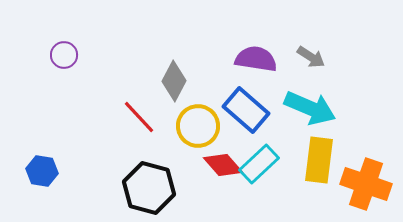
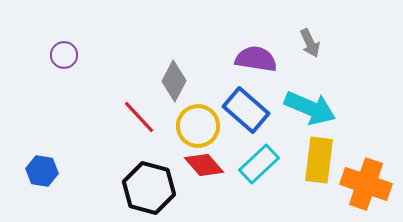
gray arrow: moved 1 px left, 14 px up; rotated 32 degrees clockwise
red diamond: moved 19 px left
